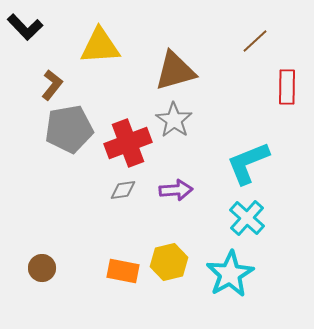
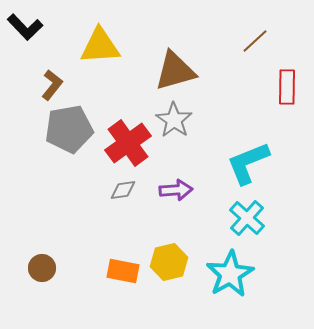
red cross: rotated 15 degrees counterclockwise
